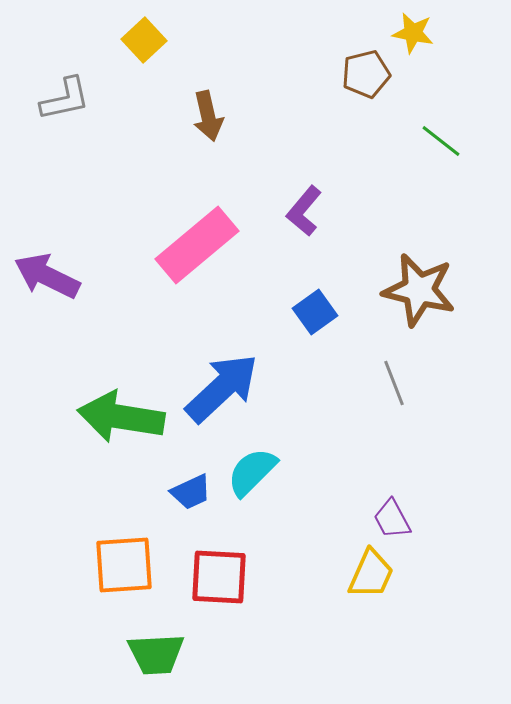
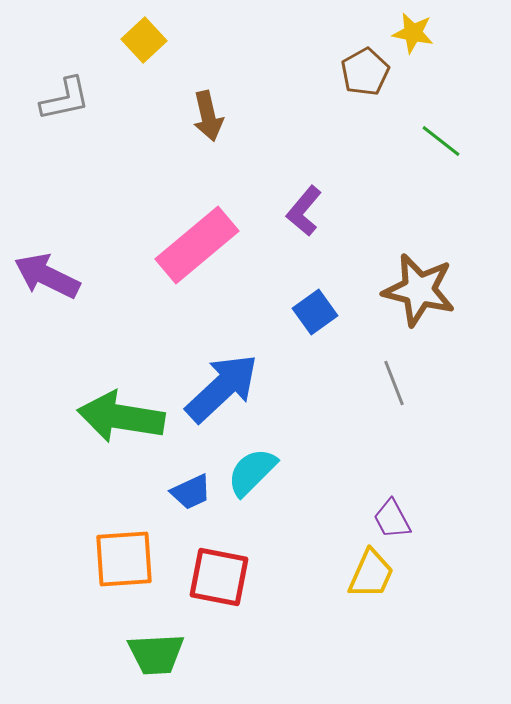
brown pentagon: moved 1 px left, 2 px up; rotated 15 degrees counterclockwise
orange square: moved 6 px up
red square: rotated 8 degrees clockwise
